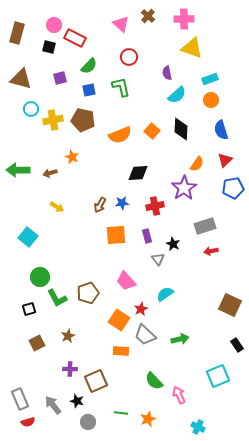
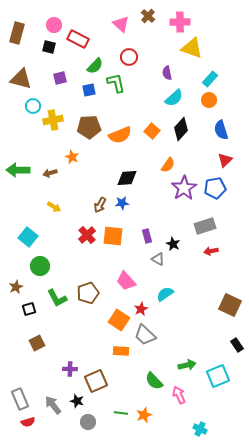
pink cross at (184, 19): moved 4 px left, 3 px down
red rectangle at (75, 38): moved 3 px right, 1 px down
green semicircle at (89, 66): moved 6 px right
cyan rectangle at (210, 79): rotated 28 degrees counterclockwise
green L-shape at (121, 87): moved 5 px left, 4 px up
cyan semicircle at (177, 95): moved 3 px left, 3 px down
orange circle at (211, 100): moved 2 px left
cyan circle at (31, 109): moved 2 px right, 3 px up
brown pentagon at (83, 120): moved 6 px right, 7 px down; rotated 15 degrees counterclockwise
black diamond at (181, 129): rotated 40 degrees clockwise
orange semicircle at (197, 164): moved 29 px left, 1 px down
black diamond at (138, 173): moved 11 px left, 5 px down
blue pentagon at (233, 188): moved 18 px left
red cross at (155, 206): moved 68 px left, 29 px down; rotated 30 degrees counterclockwise
yellow arrow at (57, 207): moved 3 px left
orange square at (116, 235): moved 3 px left, 1 px down; rotated 10 degrees clockwise
gray triangle at (158, 259): rotated 24 degrees counterclockwise
green circle at (40, 277): moved 11 px up
brown star at (68, 336): moved 52 px left, 49 px up
green arrow at (180, 339): moved 7 px right, 26 px down
orange star at (148, 419): moved 4 px left, 4 px up
cyan cross at (198, 427): moved 2 px right, 2 px down
